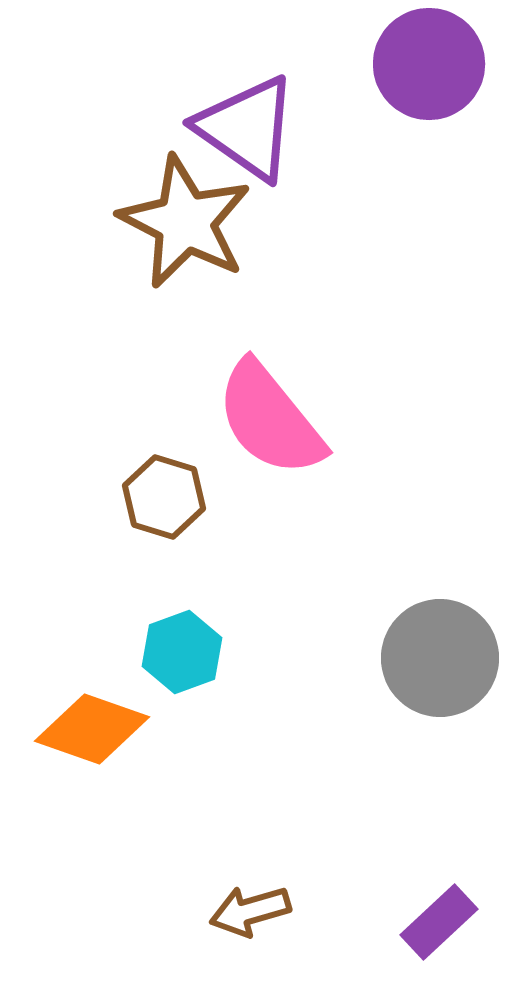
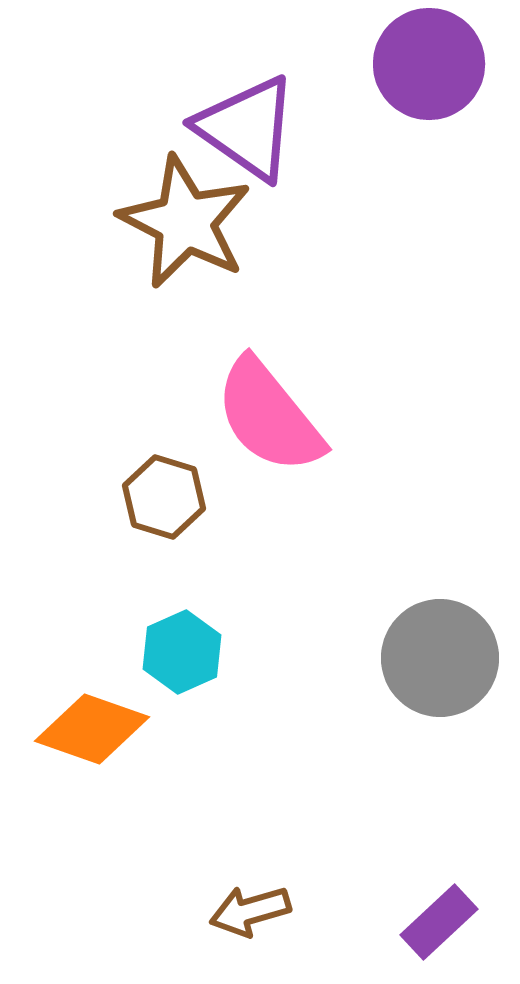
pink semicircle: moved 1 px left, 3 px up
cyan hexagon: rotated 4 degrees counterclockwise
